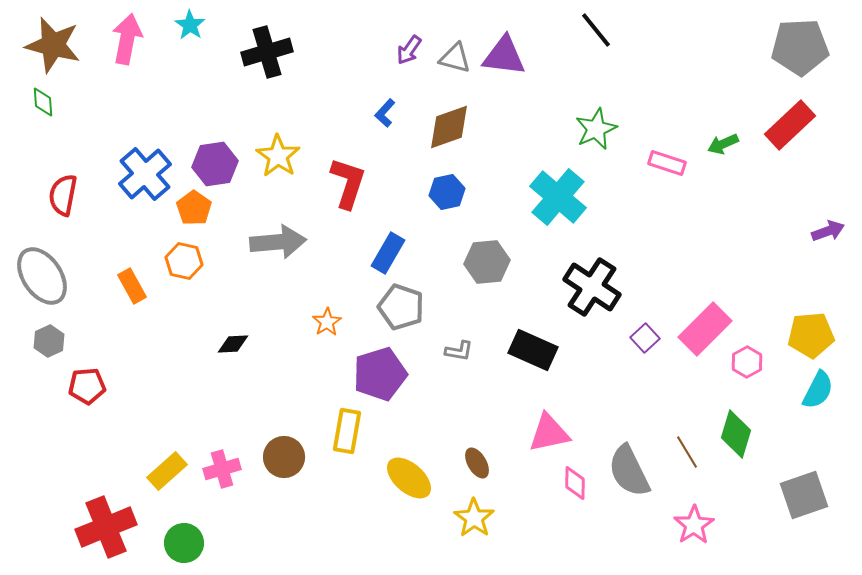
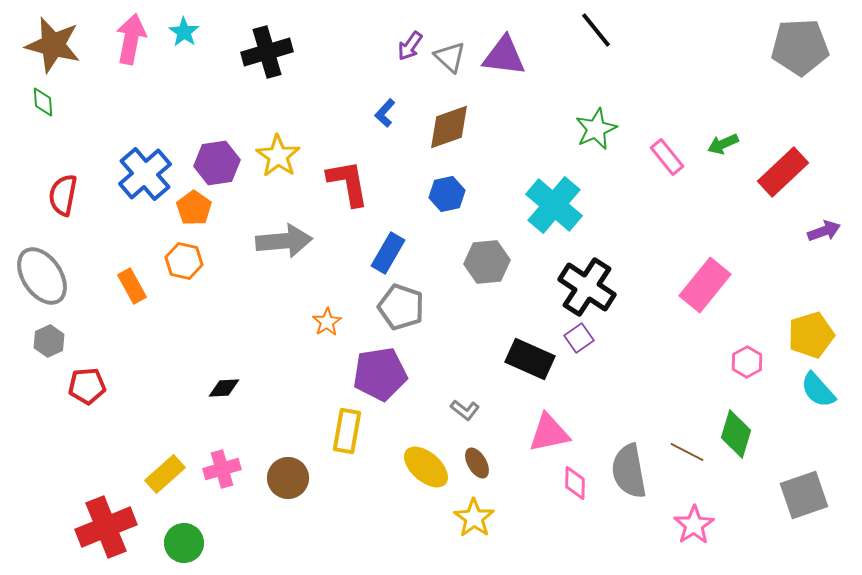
cyan star at (190, 25): moved 6 px left, 7 px down
pink arrow at (127, 39): moved 4 px right
purple arrow at (409, 50): moved 1 px right, 4 px up
gray triangle at (455, 58): moved 5 px left, 1 px up; rotated 28 degrees clockwise
red rectangle at (790, 125): moved 7 px left, 47 px down
pink rectangle at (667, 163): moved 6 px up; rotated 33 degrees clockwise
purple hexagon at (215, 164): moved 2 px right, 1 px up
red L-shape at (348, 183): rotated 28 degrees counterclockwise
blue hexagon at (447, 192): moved 2 px down
cyan cross at (558, 197): moved 4 px left, 8 px down
purple arrow at (828, 231): moved 4 px left
gray arrow at (278, 242): moved 6 px right, 1 px up
black cross at (592, 287): moved 5 px left
pink rectangle at (705, 329): moved 44 px up; rotated 6 degrees counterclockwise
yellow pentagon at (811, 335): rotated 12 degrees counterclockwise
purple square at (645, 338): moved 66 px left; rotated 8 degrees clockwise
black diamond at (233, 344): moved 9 px left, 44 px down
black rectangle at (533, 350): moved 3 px left, 9 px down
gray L-shape at (459, 351): moved 6 px right, 59 px down; rotated 28 degrees clockwise
purple pentagon at (380, 374): rotated 8 degrees clockwise
cyan semicircle at (818, 390): rotated 111 degrees clockwise
brown line at (687, 452): rotated 32 degrees counterclockwise
brown circle at (284, 457): moved 4 px right, 21 px down
yellow rectangle at (167, 471): moved 2 px left, 3 px down
gray semicircle at (629, 471): rotated 16 degrees clockwise
yellow ellipse at (409, 478): moved 17 px right, 11 px up
